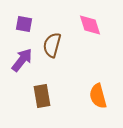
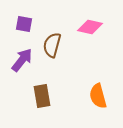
pink diamond: moved 2 px down; rotated 60 degrees counterclockwise
